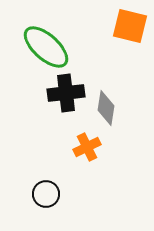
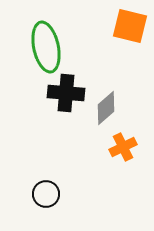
green ellipse: rotated 36 degrees clockwise
black cross: rotated 12 degrees clockwise
gray diamond: rotated 40 degrees clockwise
orange cross: moved 36 px right
